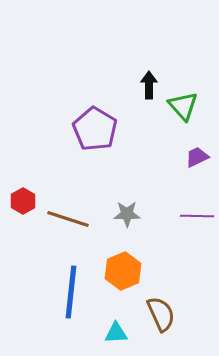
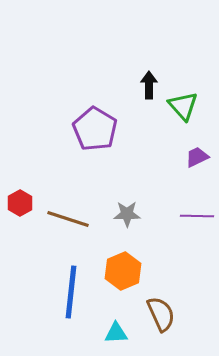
red hexagon: moved 3 px left, 2 px down
